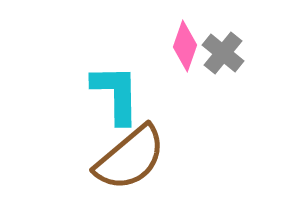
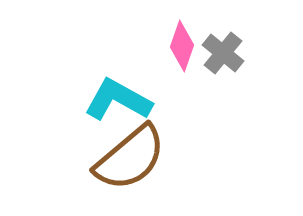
pink diamond: moved 3 px left
cyan L-shape: moved 2 px right, 6 px down; rotated 60 degrees counterclockwise
